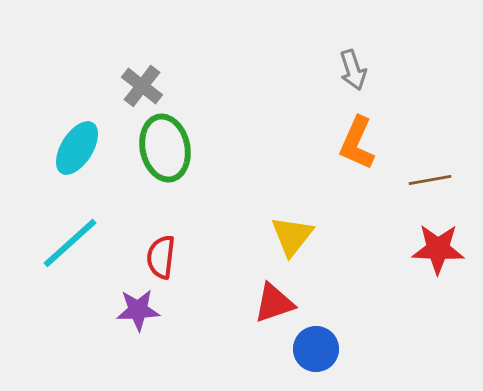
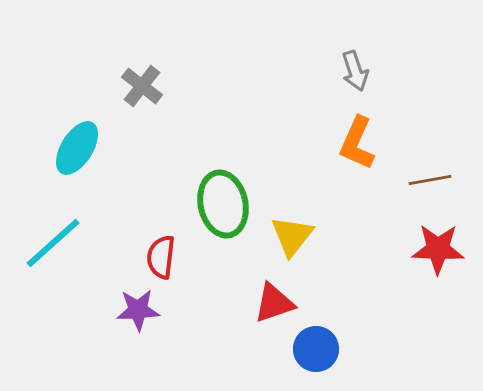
gray arrow: moved 2 px right, 1 px down
green ellipse: moved 58 px right, 56 px down
cyan line: moved 17 px left
